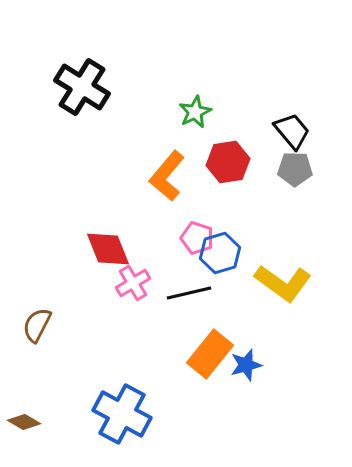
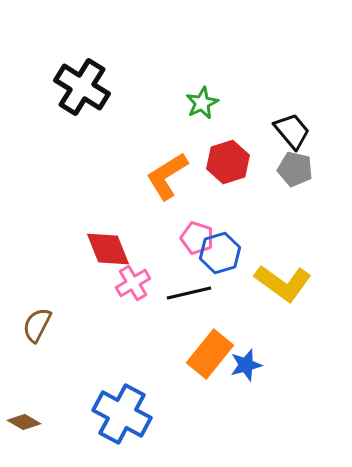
green star: moved 7 px right, 9 px up
red hexagon: rotated 9 degrees counterclockwise
gray pentagon: rotated 12 degrees clockwise
orange L-shape: rotated 18 degrees clockwise
